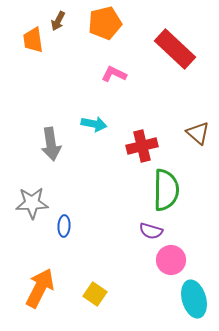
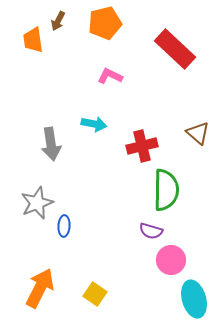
pink L-shape: moved 4 px left, 2 px down
gray star: moved 5 px right; rotated 20 degrees counterclockwise
